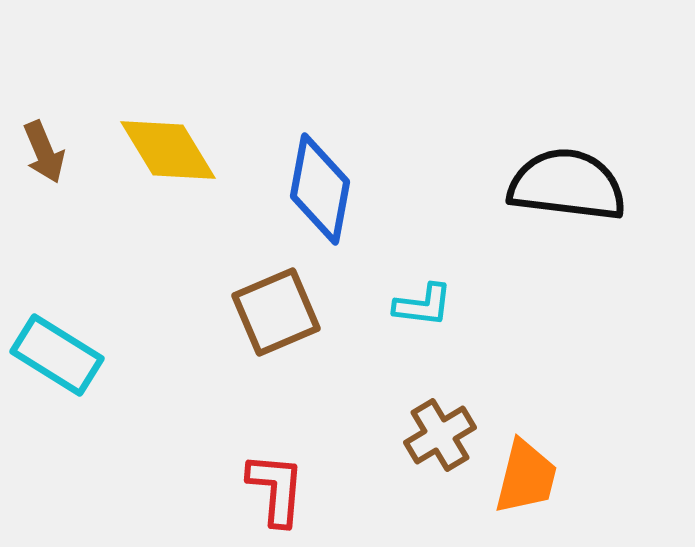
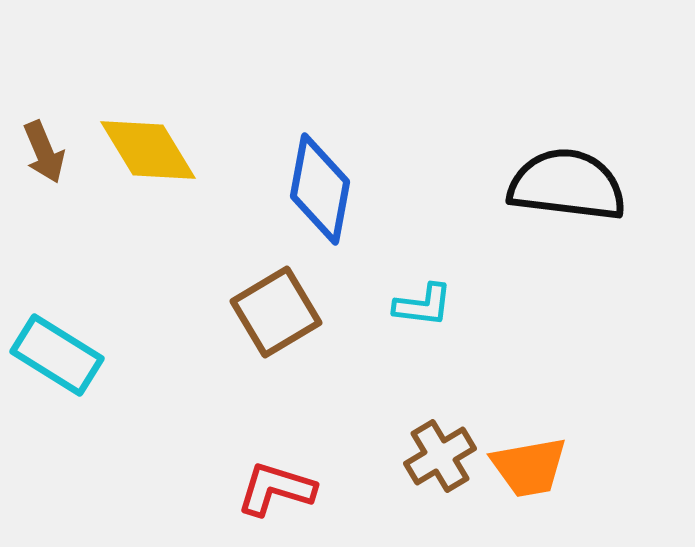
yellow diamond: moved 20 px left
brown square: rotated 8 degrees counterclockwise
brown cross: moved 21 px down
orange trapezoid: moved 3 px right, 10 px up; rotated 66 degrees clockwise
red L-shape: rotated 78 degrees counterclockwise
